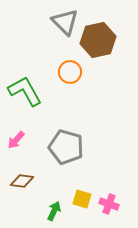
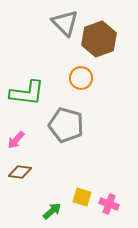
gray triangle: moved 1 px down
brown hexagon: moved 1 px right, 1 px up; rotated 8 degrees counterclockwise
orange circle: moved 11 px right, 6 px down
green L-shape: moved 2 px right, 2 px down; rotated 126 degrees clockwise
gray pentagon: moved 22 px up
brown diamond: moved 2 px left, 9 px up
yellow square: moved 2 px up
green arrow: moved 2 px left; rotated 24 degrees clockwise
